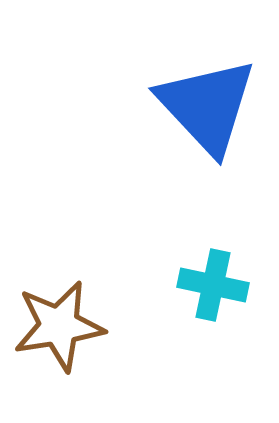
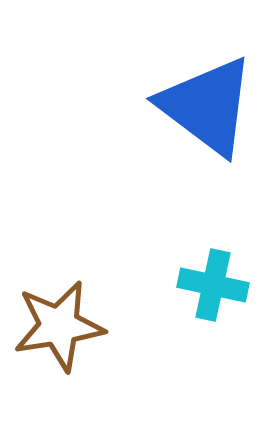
blue triangle: rotated 10 degrees counterclockwise
